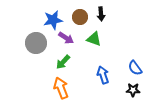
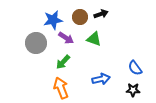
black arrow: rotated 104 degrees counterclockwise
blue arrow: moved 2 px left, 4 px down; rotated 96 degrees clockwise
